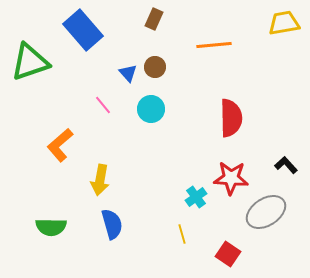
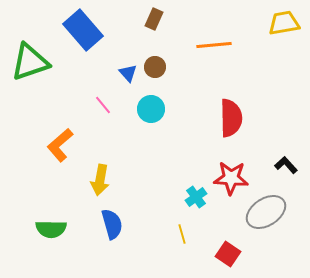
green semicircle: moved 2 px down
